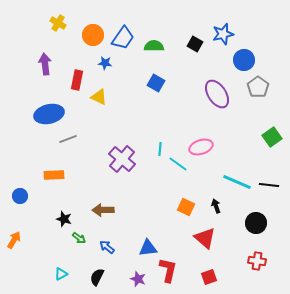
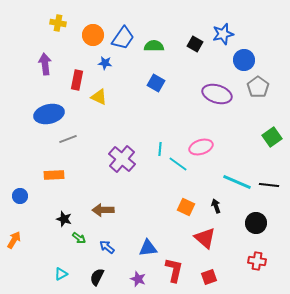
yellow cross at (58, 23): rotated 21 degrees counterclockwise
purple ellipse at (217, 94): rotated 40 degrees counterclockwise
red L-shape at (168, 270): moved 6 px right
